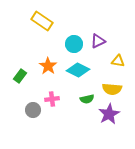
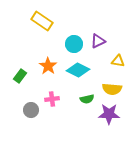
gray circle: moved 2 px left
purple star: rotated 30 degrees clockwise
